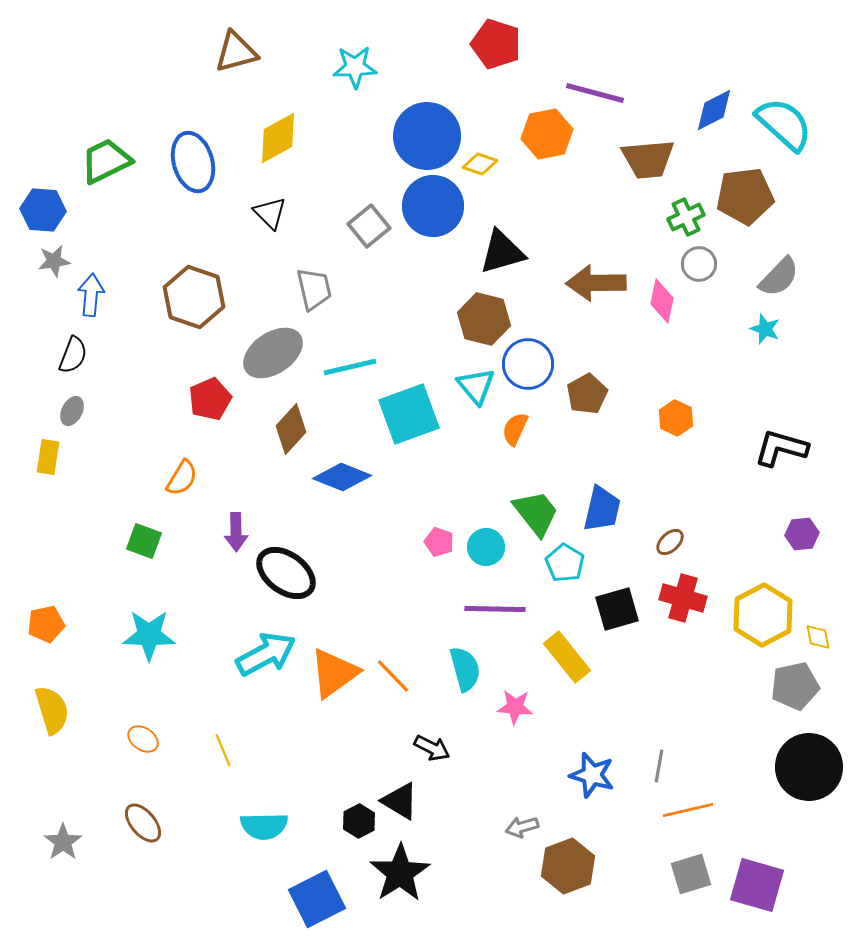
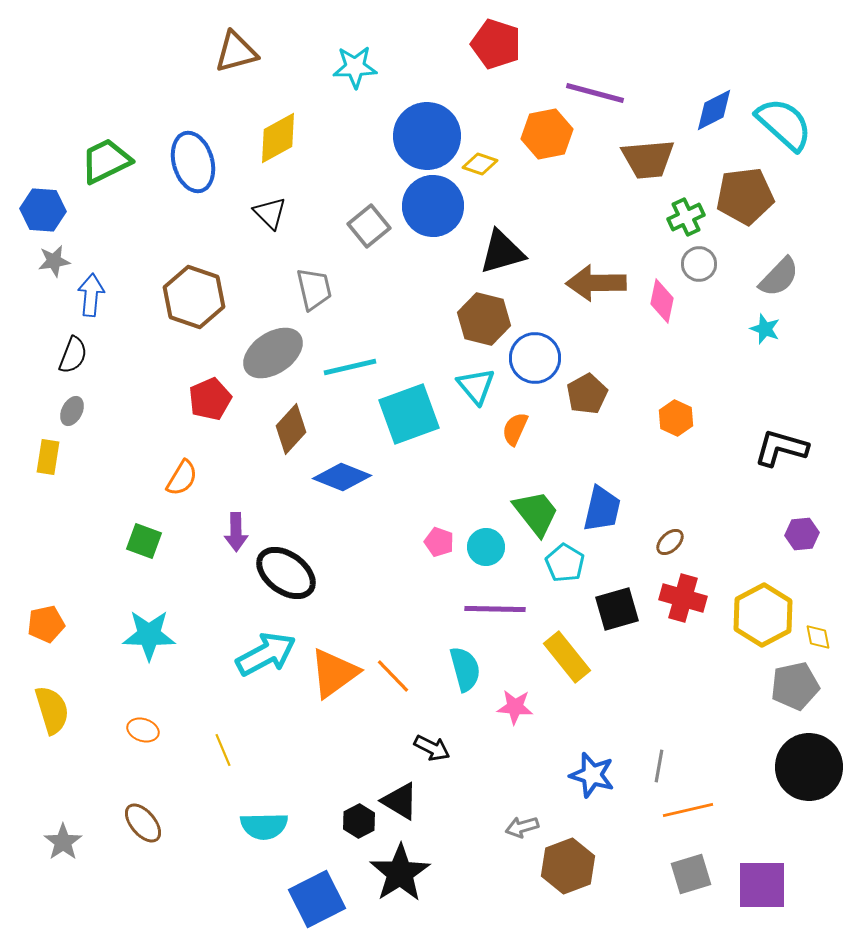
blue circle at (528, 364): moved 7 px right, 6 px up
orange ellipse at (143, 739): moved 9 px up; rotated 16 degrees counterclockwise
purple square at (757, 885): moved 5 px right; rotated 16 degrees counterclockwise
